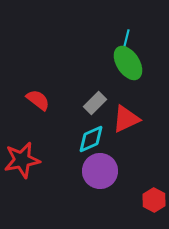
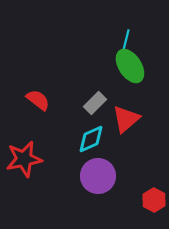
green ellipse: moved 2 px right, 3 px down
red triangle: rotated 16 degrees counterclockwise
red star: moved 2 px right, 1 px up
purple circle: moved 2 px left, 5 px down
